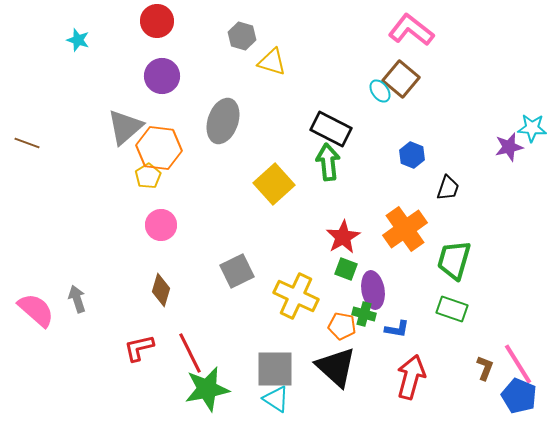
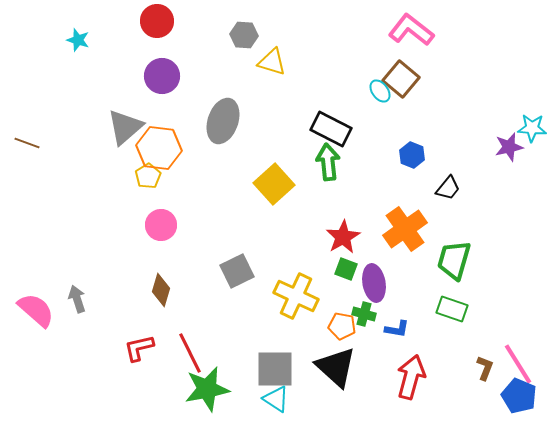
gray hexagon at (242, 36): moved 2 px right, 1 px up; rotated 12 degrees counterclockwise
black trapezoid at (448, 188): rotated 20 degrees clockwise
purple ellipse at (373, 290): moved 1 px right, 7 px up
